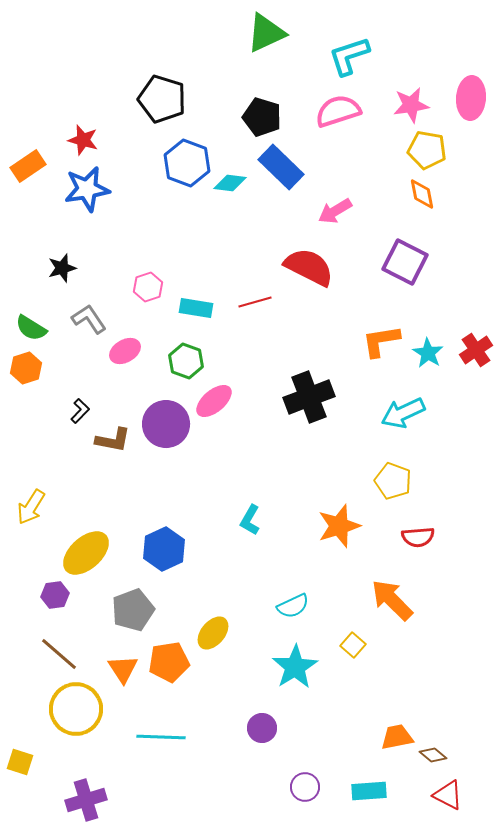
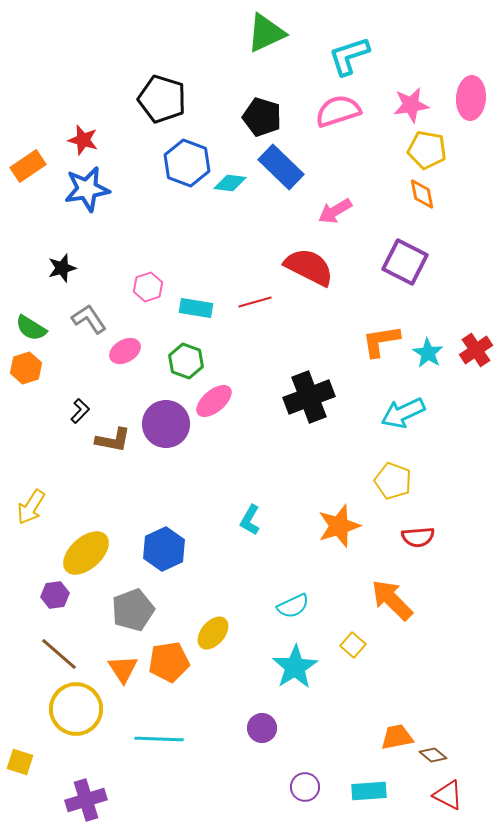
cyan line at (161, 737): moved 2 px left, 2 px down
